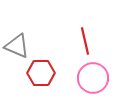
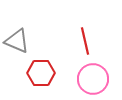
gray triangle: moved 5 px up
pink circle: moved 1 px down
